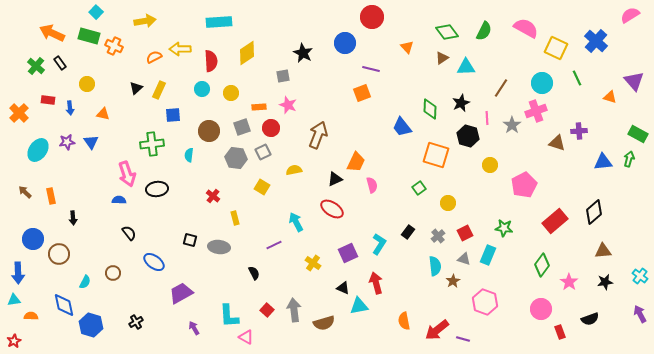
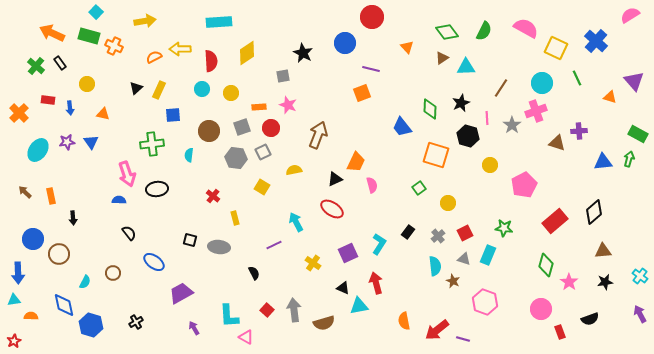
green diamond at (542, 265): moved 4 px right; rotated 20 degrees counterclockwise
brown star at (453, 281): rotated 16 degrees counterclockwise
